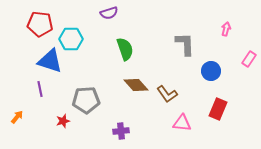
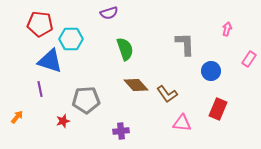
pink arrow: moved 1 px right
